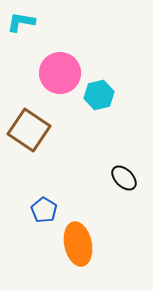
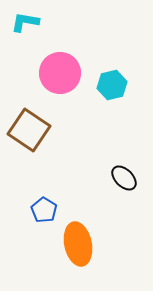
cyan L-shape: moved 4 px right
cyan hexagon: moved 13 px right, 10 px up
